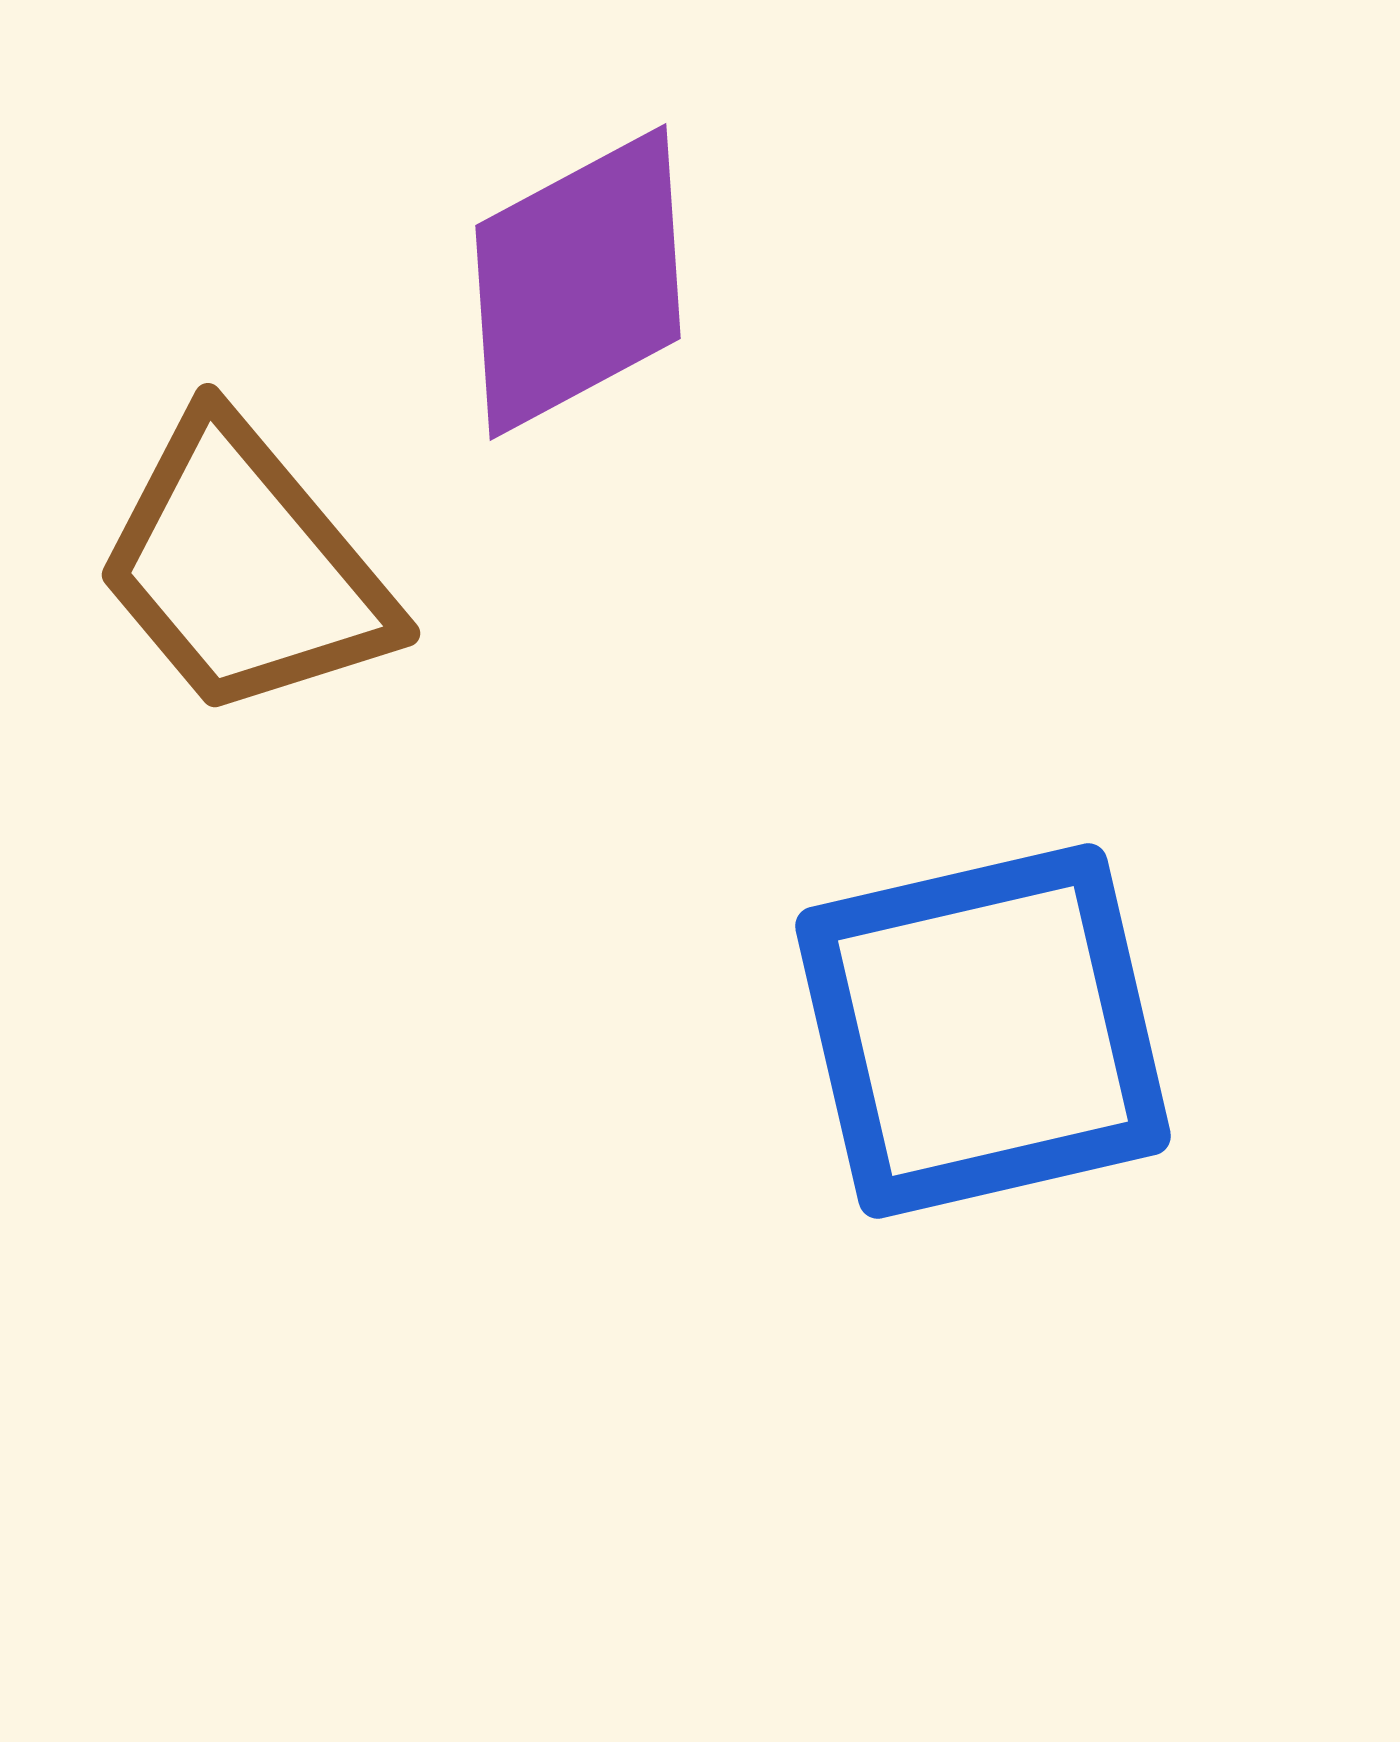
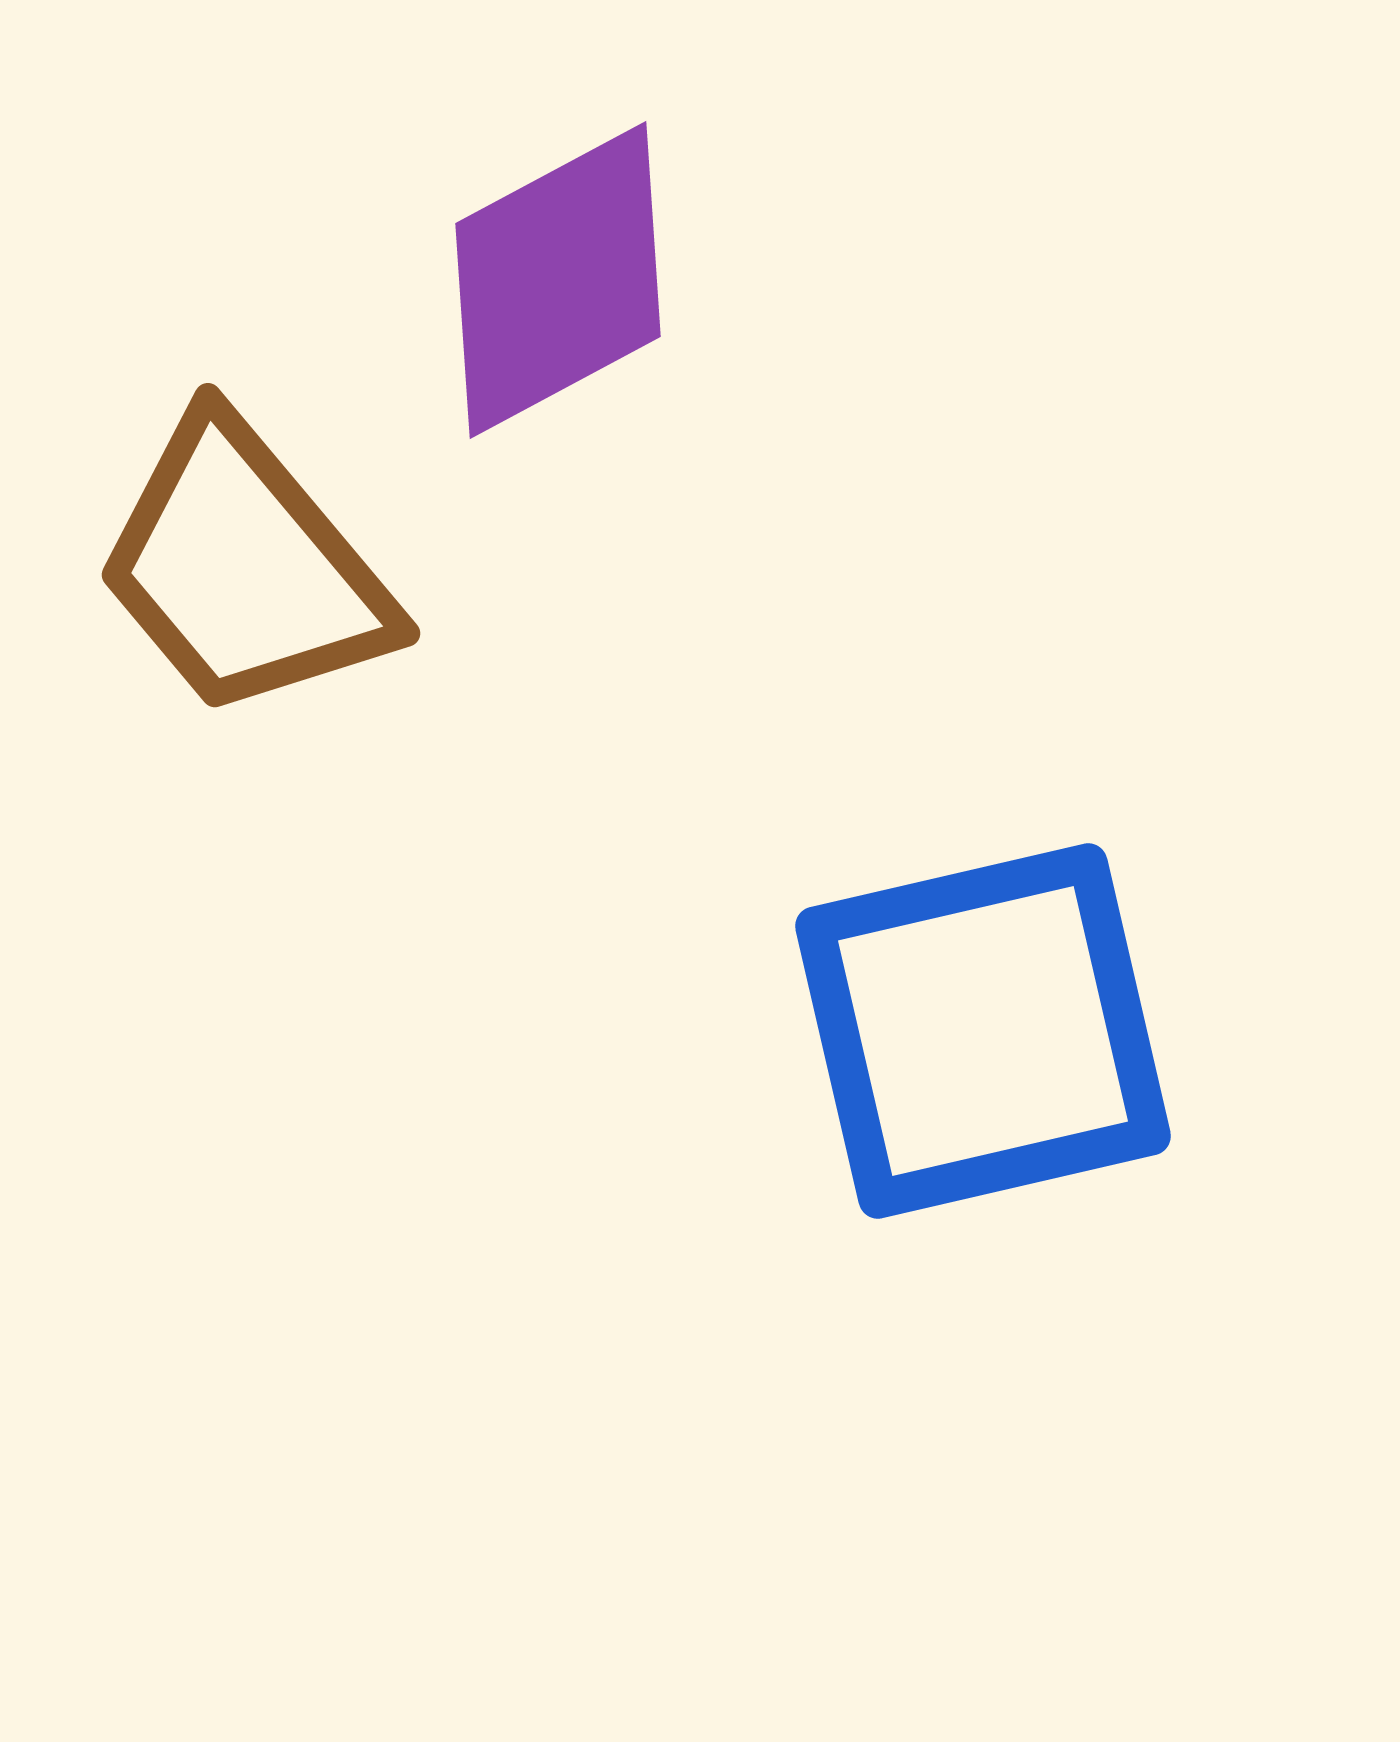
purple diamond: moved 20 px left, 2 px up
